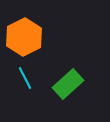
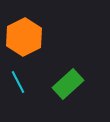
cyan line: moved 7 px left, 4 px down
